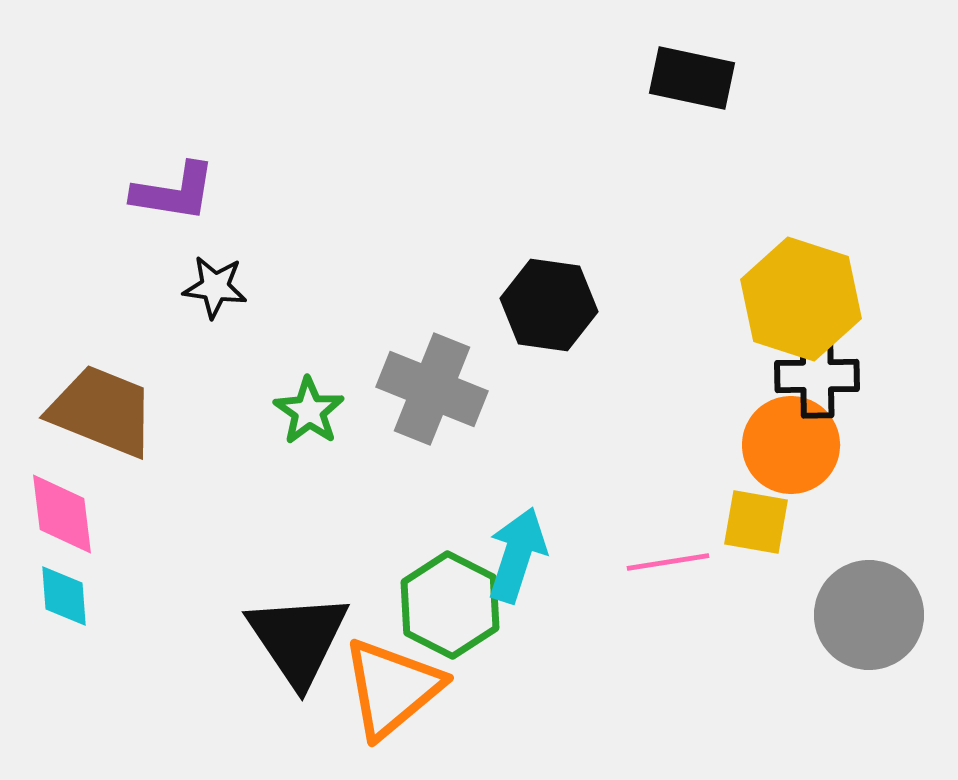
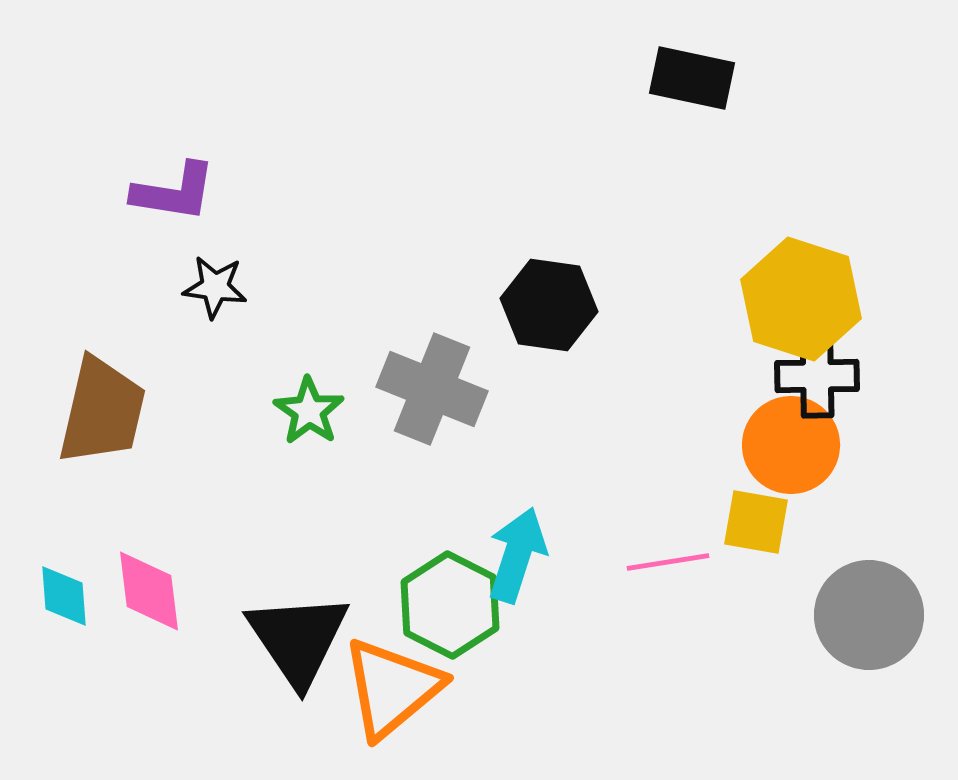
brown trapezoid: rotated 81 degrees clockwise
pink diamond: moved 87 px right, 77 px down
